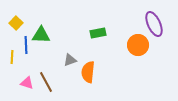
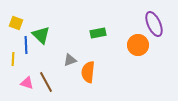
yellow square: rotated 24 degrees counterclockwise
green triangle: rotated 42 degrees clockwise
yellow line: moved 1 px right, 2 px down
